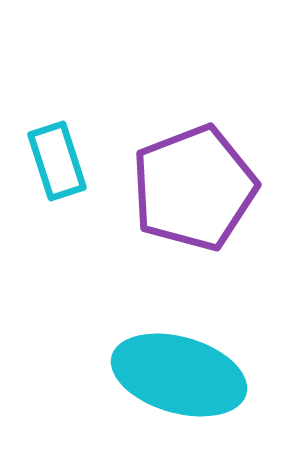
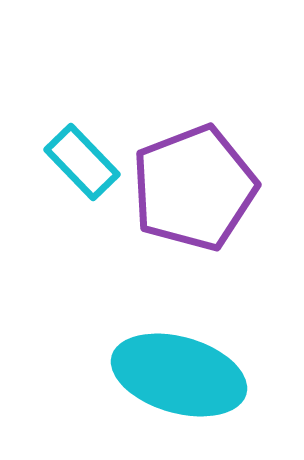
cyan rectangle: moved 25 px right, 1 px down; rotated 26 degrees counterclockwise
